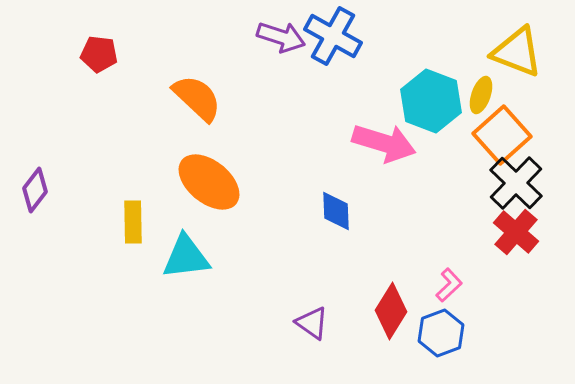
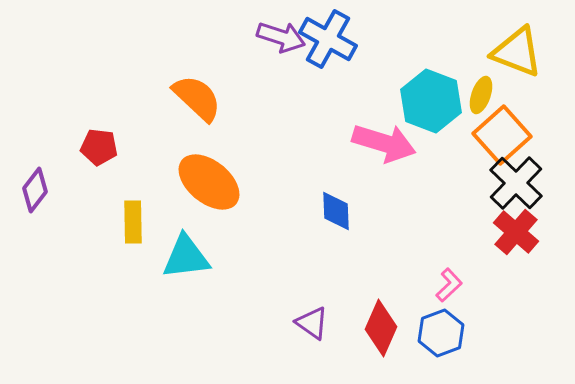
blue cross: moved 5 px left, 3 px down
red pentagon: moved 93 px down
red diamond: moved 10 px left, 17 px down; rotated 8 degrees counterclockwise
